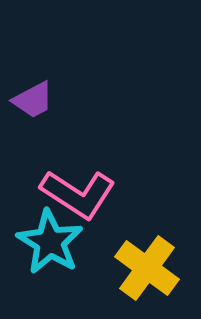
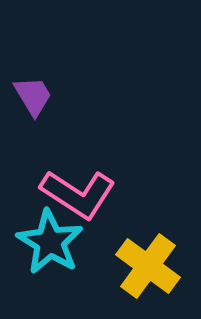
purple trapezoid: moved 4 px up; rotated 93 degrees counterclockwise
yellow cross: moved 1 px right, 2 px up
